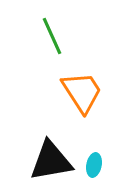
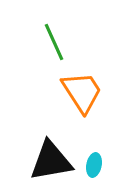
green line: moved 2 px right, 6 px down
